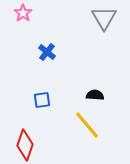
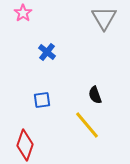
black semicircle: rotated 114 degrees counterclockwise
